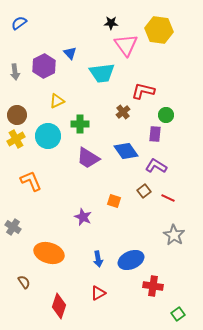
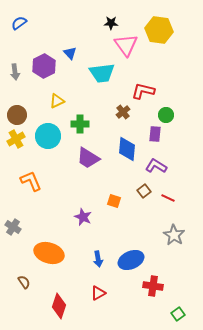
blue diamond: moved 1 px right, 2 px up; rotated 40 degrees clockwise
